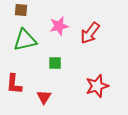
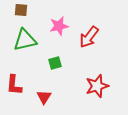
red arrow: moved 1 px left, 4 px down
green square: rotated 16 degrees counterclockwise
red L-shape: moved 1 px down
